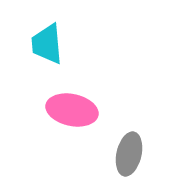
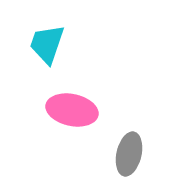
cyan trapezoid: rotated 24 degrees clockwise
